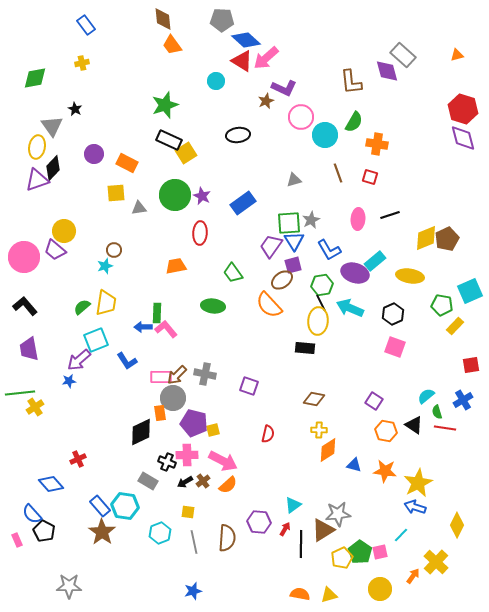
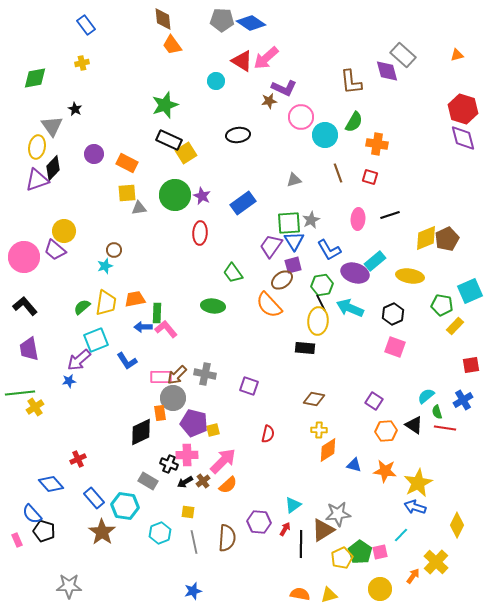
blue diamond at (246, 40): moved 5 px right, 17 px up; rotated 8 degrees counterclockwise
brown star at (266, 101): moved 3 px right; rotated 14 degrees clockwise
yellow square at (116, 193): moved 11 px right
orange trapezoid at (176, 266): moved 41 px left, 33 px down
orange hexagon at (386, 431): rotated 15 degrees counterclockwise
pink arrow at (223, 461): rotated 72 degrees counterclockwise
black cross at (167, 462): moved 2 px right, 2 px down
blue rectangle at (100, 506): moved 6 px left, 8 px up
black pentagon at (44, 531): rotated 10 degrees counterclockwise
